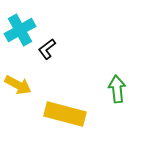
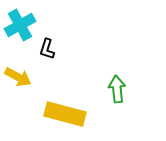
cyan cross: moved 5 px up
black L-shape: rotated 35 degrees counterclockwise
yellow arrow: moved 8 px up
